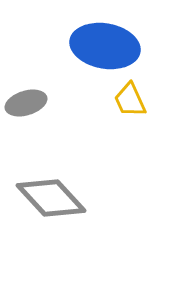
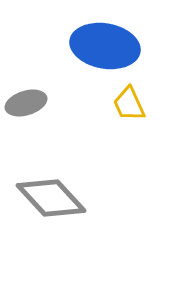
yellow trapezoid: moved 1 px left, 4 px down
